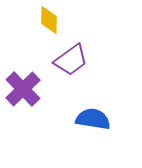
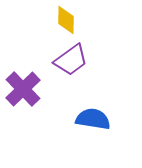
yellow diamond: moved 17 px right
